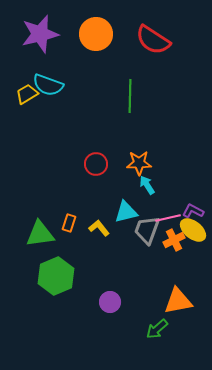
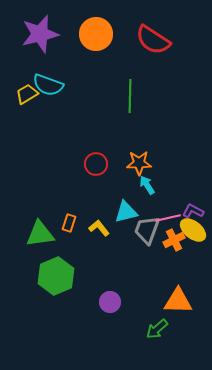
orange triangle: rotated 12 degrees clockwise
